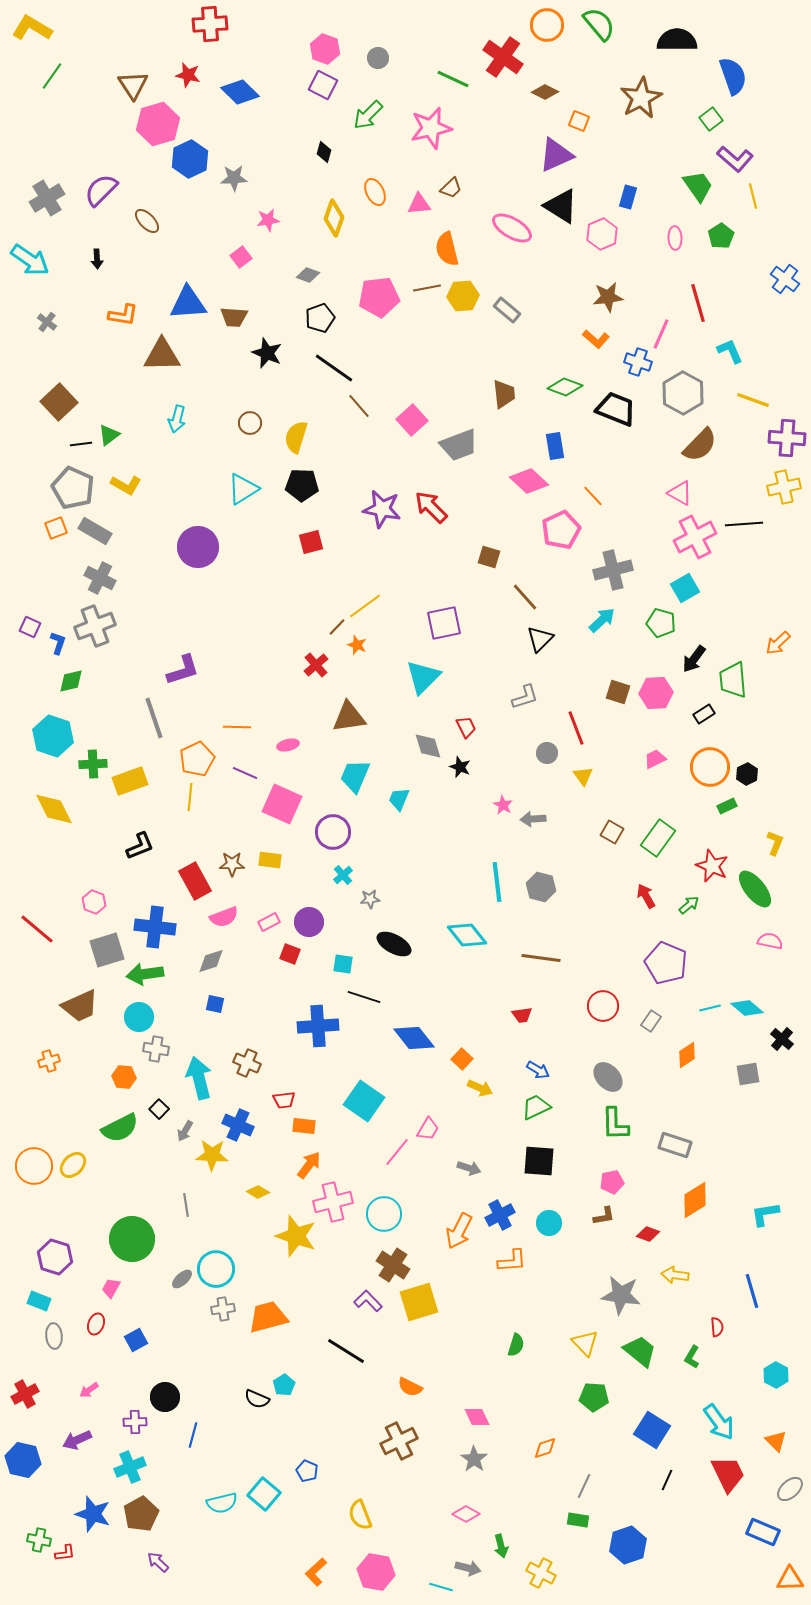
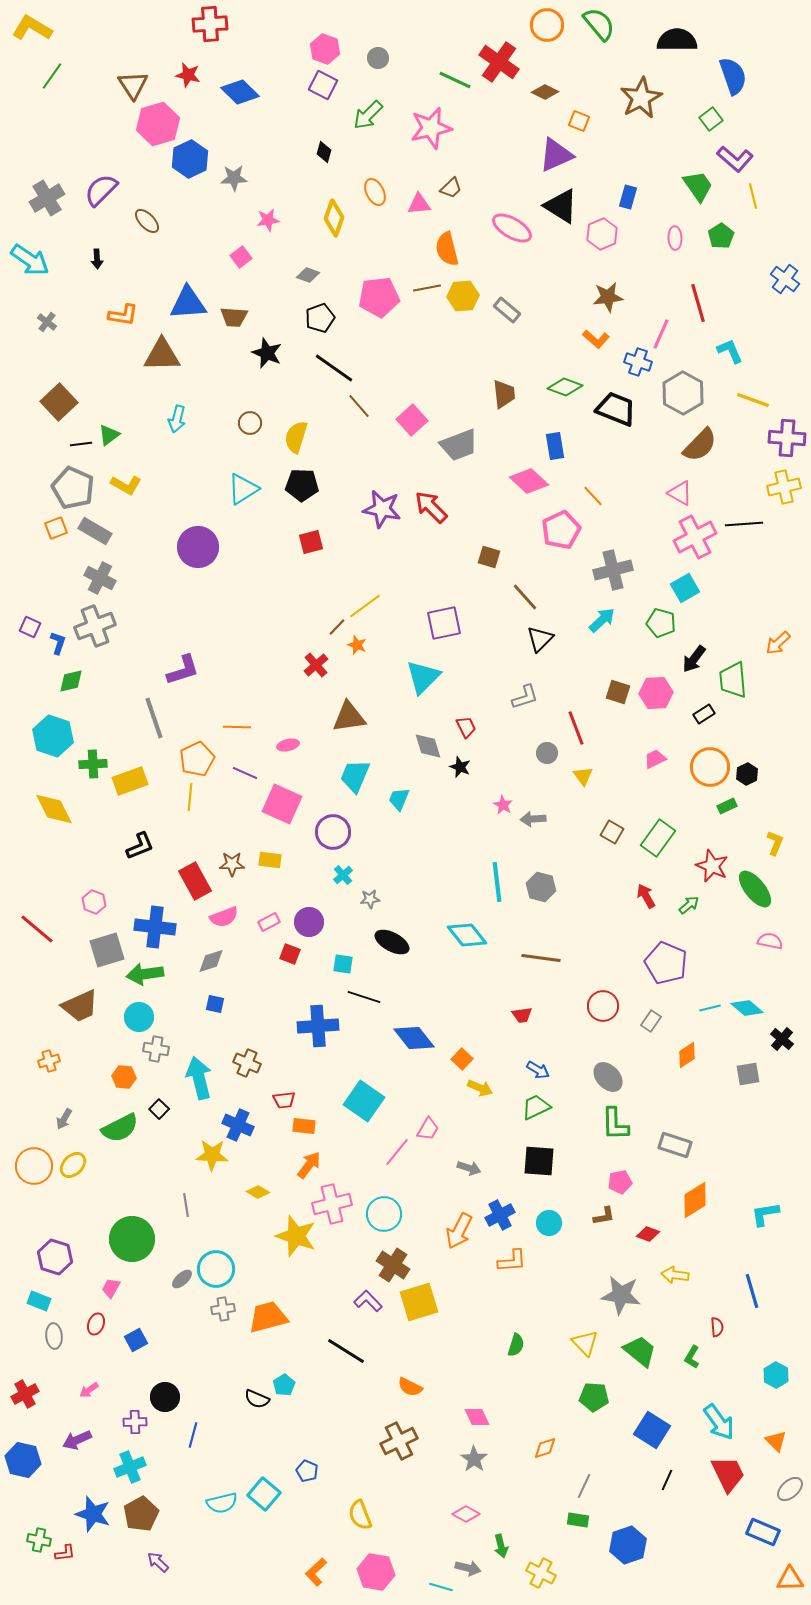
red cross at (503, 57): moved 4 px left, 5 px down
green line at (453, 79): moved 2 px right, 1 px down
black ellipse at (394, 944): moved 2 px left, 2 px up
gray arrow at (185, 1131): moved 121 px left, 12 px up
pink pentagon at (612, 1182): moved 8 px right
pink cross at (333, 1202): moved 1 px left, 2 px down
